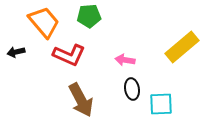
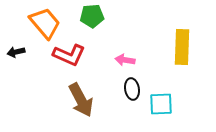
green pentagon: moved 3 px right
orange trapezoid: moved 1 px right, 1 px down
yellow rectangle: rotated 48 degrees counterclockwise
